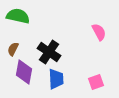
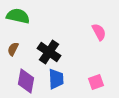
purple diamond: moved 2 px right, 9 px down
